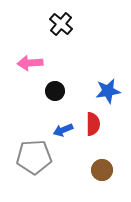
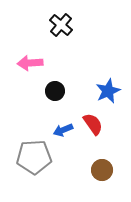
black cross: moved 1 px down
blue star: rotated 15 degrees counterclockwise
red semicircle: rotated 35 degrees counterclockwise
